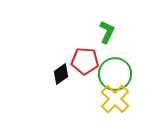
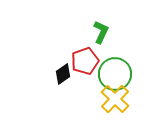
green L-shape: moved 6 px left
red pentagon: rotated 24 degrees counterclockwise
black diamond: moved 2 px right
